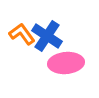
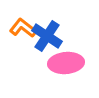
orange L-shape: moved 1 px right, 6 px up; rotated 16 degrees counterclockwise
